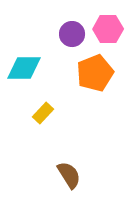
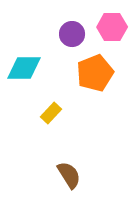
pink hexagon: moved 4 px right, 2 px up
yellow rectangle: moved 8 px right
